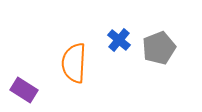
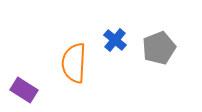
blue cross: moved 4 px left
